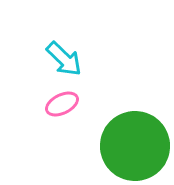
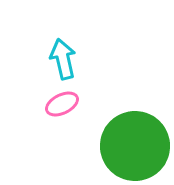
cyan arrow: moved 1 px left; rotated 147 degrees counterclockwise
